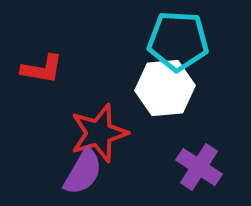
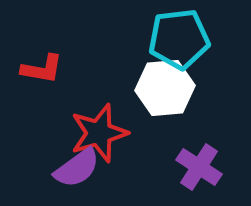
cyan pentagon: moved 1 px right, 2 px up; rotated 10 degrees counterclockwise
purple semicircle: moved 6 px left, 4 px up; rotated 24 degrees clockwise
